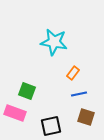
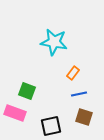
brown square: moved 2 px left
